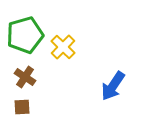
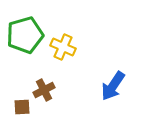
yellow cross: rotated 20 degrees counterclockwise
brown cross: moved 19 px right, 13 px down; rotated 30 degrees clockwise
